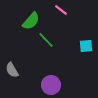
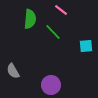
green semicircle: moved 1 px left, 2 px up; rotated 36 degrees counterclockwise
green line: moved 7 px right, 8 px up
gray semicircle: moved 1 px right, 1 px down
